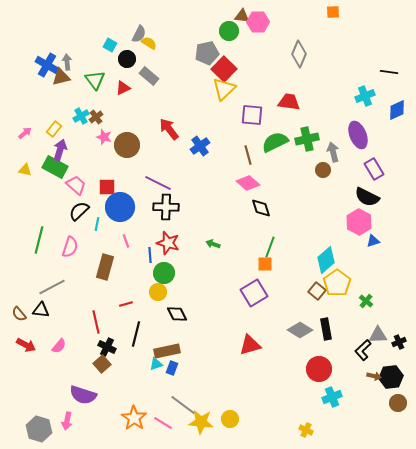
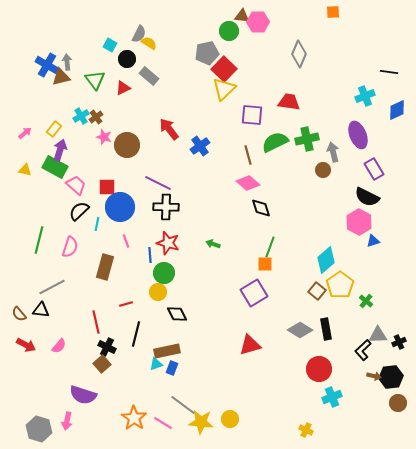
yellow pentagon at (337, 283): moved 3 px right, 2 px down
